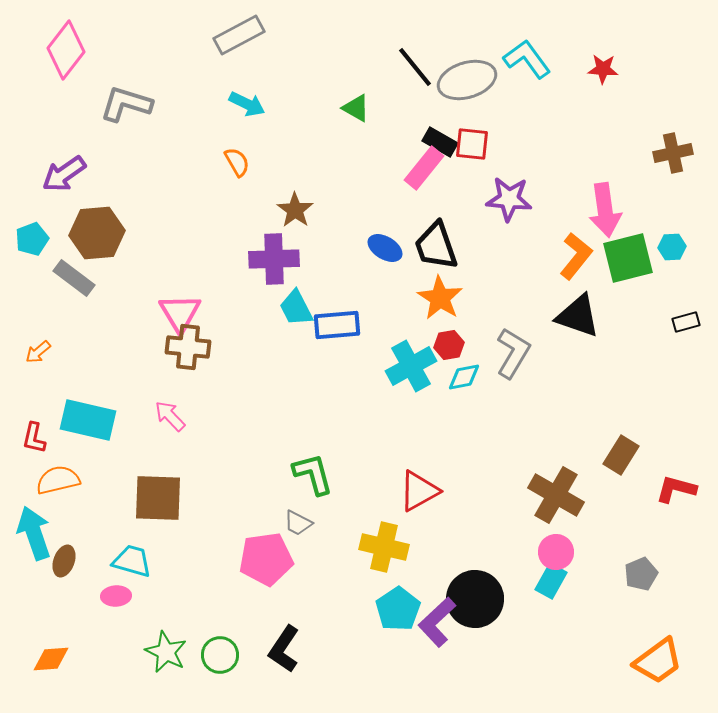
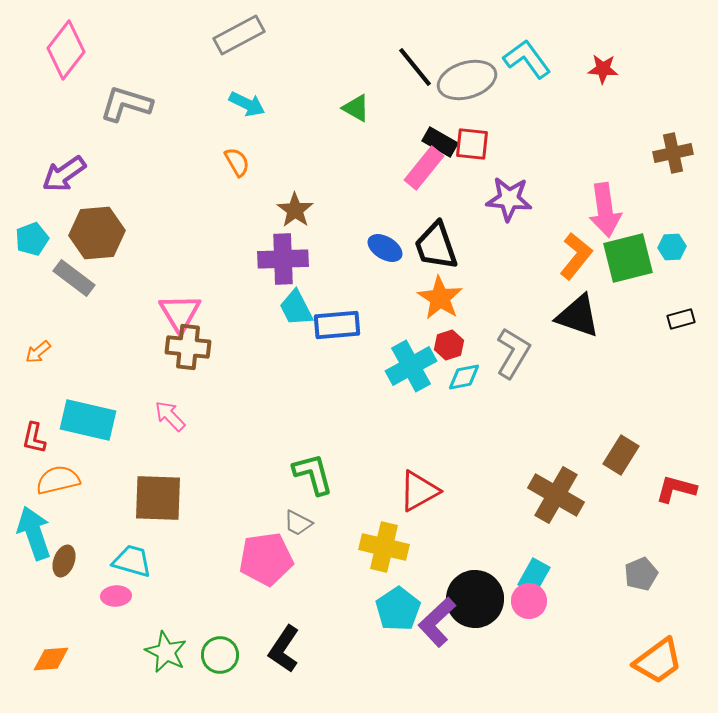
purple cross at (274, 259): moved 9 px right
black rectangle at (686, 322): moved 5 px left, 3 px up
red hexagon at (449, 345): rotated 8 degrees counterclockwise
pink circle at (556, 552): moved 27 px left, 49 px down
cyan rectangle at (551, 581): moved 17 px left, 5 px up
